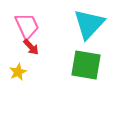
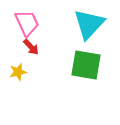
pink trapezoid: moved 3 px up
yellow star: rotated 12 degrees clockwise
